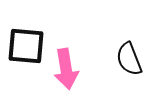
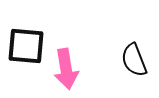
black semicircle: moved 5 px right, 1 px down
